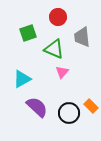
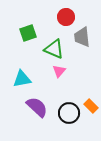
red circle: moved 8 px right
pink triangle: moved 3 px left, 1 px up
cyan triangle: rotated 18 degrees clockwise
